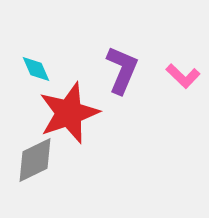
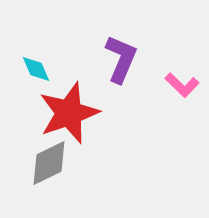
purple L-shape: moved 1 px left, 11 px up
pink L-shape: moved 1 px left, 9 px down
gray diamond: moved 14 px right, 3 px down
